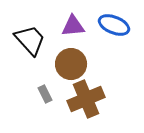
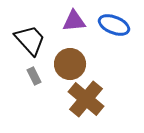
purple triangle: moved 1 px right, 5 px up
brown circle: moved 1 px left
gray rectangle: moved 11 px left, 18 px up
brown cross: rotated 27 degrees counterclockwise
